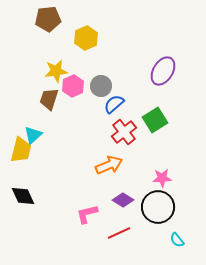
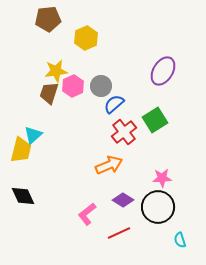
brown trapezoid: moved 6 px up
pink L-shape: rotated 25 degrees counterclockwise
cyan semicircle: moved 3 px right; rotated 21 degrees clockwise
